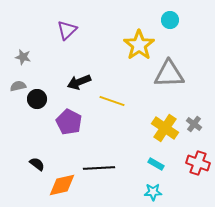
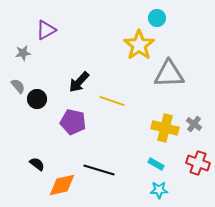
cyan circle: moved 13 px left, 2 px up
purple triangle: moved 21 px left; rotated 15 degrees clockwise
gray star: moved 4 px up; rotated 21 degrees counterclockwise
black arrow: rotated 25 degrees counterclockwise
gray semicircle: rotated 63 degrees clockwise
purple pentagon: moved 4 px right; rotated 15 degrees counterclockwise
yellow cross: rotated 20 degrees counterclockwise
black line: moved 2 px down; rotated 20 degrees clockwise
cyan star: moved 6 px right, 2 px up
